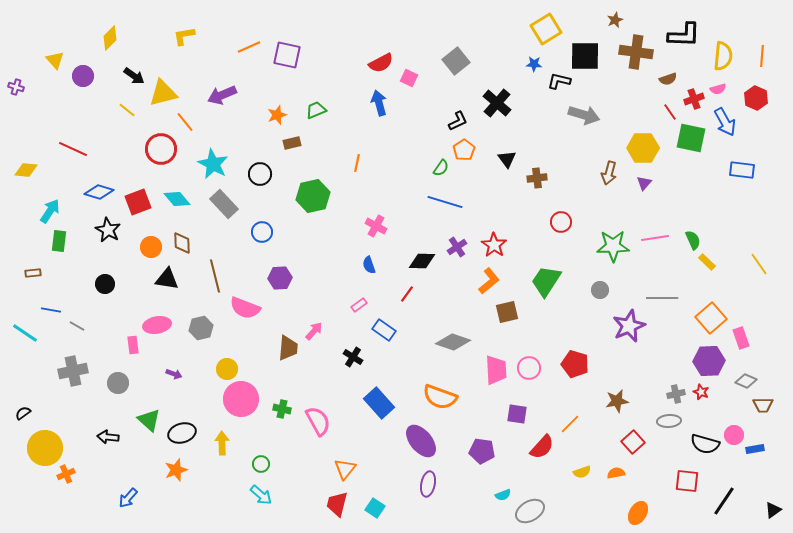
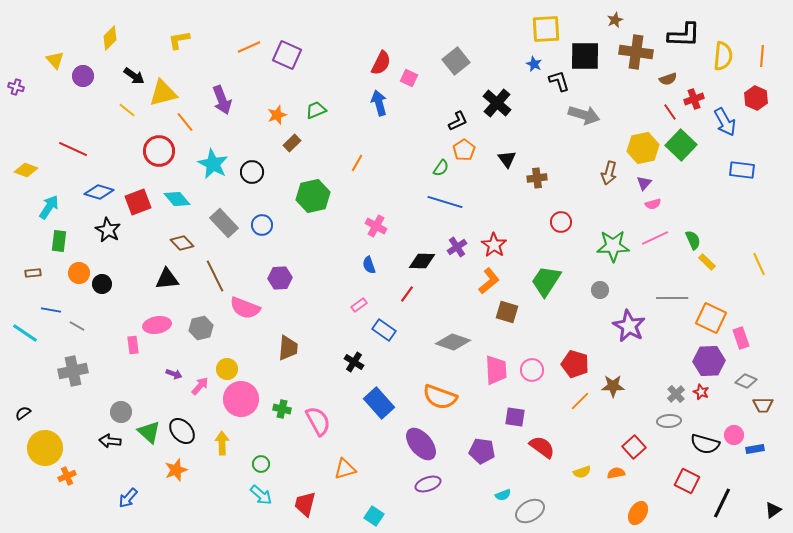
yellow square at (546, 29): rotated 28 degrees clockwise
yellow L-shape at (184, 36): moved 5 px left, 4 px down
purple square at (287, 55): rotated 12 degrees clockwise
red semicircle at (381, 63): rotated 35 degrees counterclockwise
blue star at (534, 64): rotated 21 degrees clockwise
black L-shape at (559, 81): rotated 60 degrees clockwise
pink semicircle at (718, 89): moved 65 px left, 115 px down
purple arrow at (222, 95): moved 5 px down; rotated 88 degrees counterclockwise
green square at (691, 138): moved 10 px left, 7 px down; rotated 32 degrees clockwise
brown rectangle at (292, 143): rotated 30 degrees counterclockwise
yellow hexagon at (643, 148): rotated 12 degrees counterclockwise
red circle at (161, 149): moved 2 px left, 2 px down
orange line at (357, 163): rotated 18 degrees clockwise
yellow diamond at (26, 170): rotated 15 degrees clockwise
black circle at (260, 174): moved 8 px left, 2 px up
gray rectangle at (224, 204): moved 19 px down
cyan arrow at (50, 211): moved 1 px left, 4 px up
blue circle at (262, 232): moved 7 px up
pink line at (655, 238): rotated 16 degrees counterclockwise
brown diamond at (182, 243): rotated 40 degrees counterclockwise
orange circle at (151, 247): moved 72 px left, 26 px down
yellow line at (759, 264): rotated 10 degrees clockwise
brown line at (215, 276): rotated 12 degrees counterclockwise
black triangle at (167, 279): rotated 15 degrees counterclockwise
black circle at (105, 284): moved 3 px left
gray line at (662, 298): moved 10 px right
brown square at (507, 312): rotated 30 degrees clockwise
orange square at (711, 318): rotated 24 degrees counterclockwise
purple star at (629, 326): rotated 20 degrees counterclockwise
pink arrow at (314, 331): moved 114 px left, 55 px down
black cross at (353, 357): moved 1 px right, 5 px down
pink circle at (529, 368): moved 3 px right, 2 px down
gray circle at (118, 383): moved 3 px right, 29 px down
gray cross at (676, 394): rotated 30 degrees counterclockwise
brown star at (617, 401): moved 4 px left, 15 px up; rotated 10 degrees clockwise
purple square at (517, 414): moved 2 px left, 3 px down
green triangle at (149, 420): moved 12 px down
orange line at (570, 424): moved 10 px right, 23 px up
black ellipse at (182, 433): moved 2 px up; rotated 64 degrees clockwise
black arrow at (108, 437): moved 2 px right, 4 px down
purple ellipse at (421, 441): moved 3 px down
red square at (633, 442): moved 1 px right, 5 px down
red semicircle at (542, 447): rotated 96 degrees counterclockwise
orange triangle at (345, 469): rotated 35 degrees clockwise
orange cross at (66, 474): moved 1 px right, 2 px down
red square at (687, 481): rotated 20 degrees clockwise
purple ellipse at (428, 484): rotated 60 degrees clockwise
black line at (724, 501): moved 2 px left, 2 px down; rotated 8 degrees counterclockwise
red trapezoid at (337, 504): moved 32 px left
cyan square at (375, 508): moved 1 px left, 8 px down
